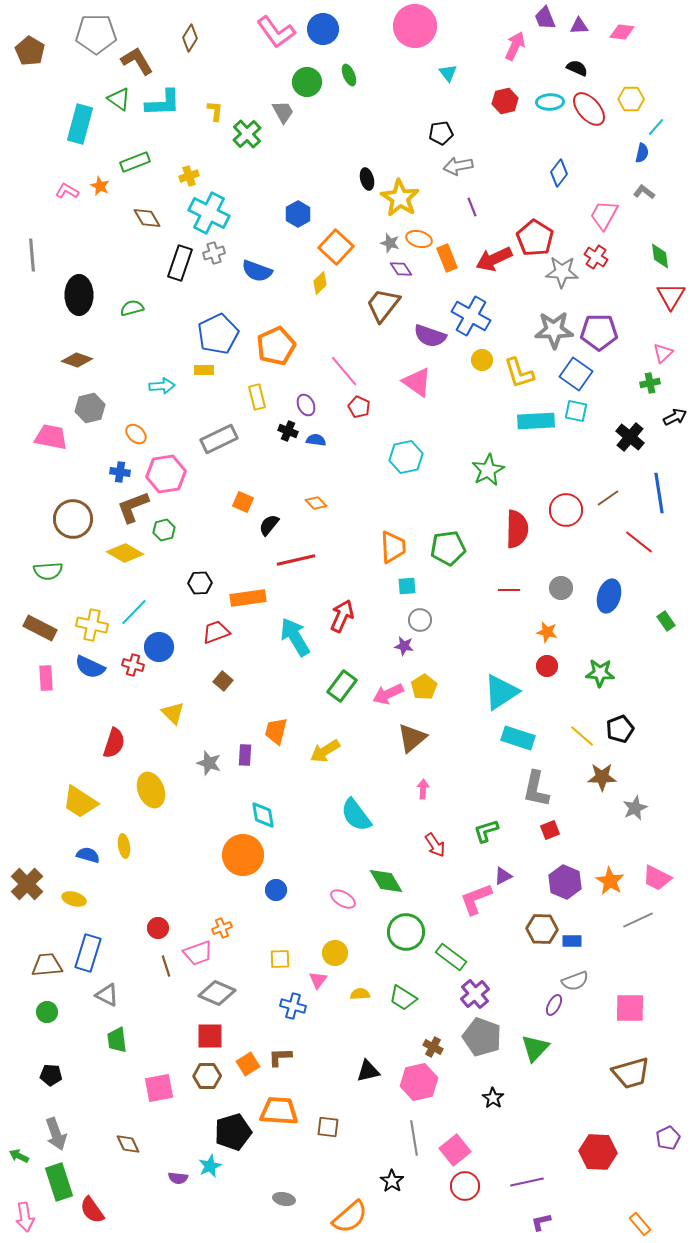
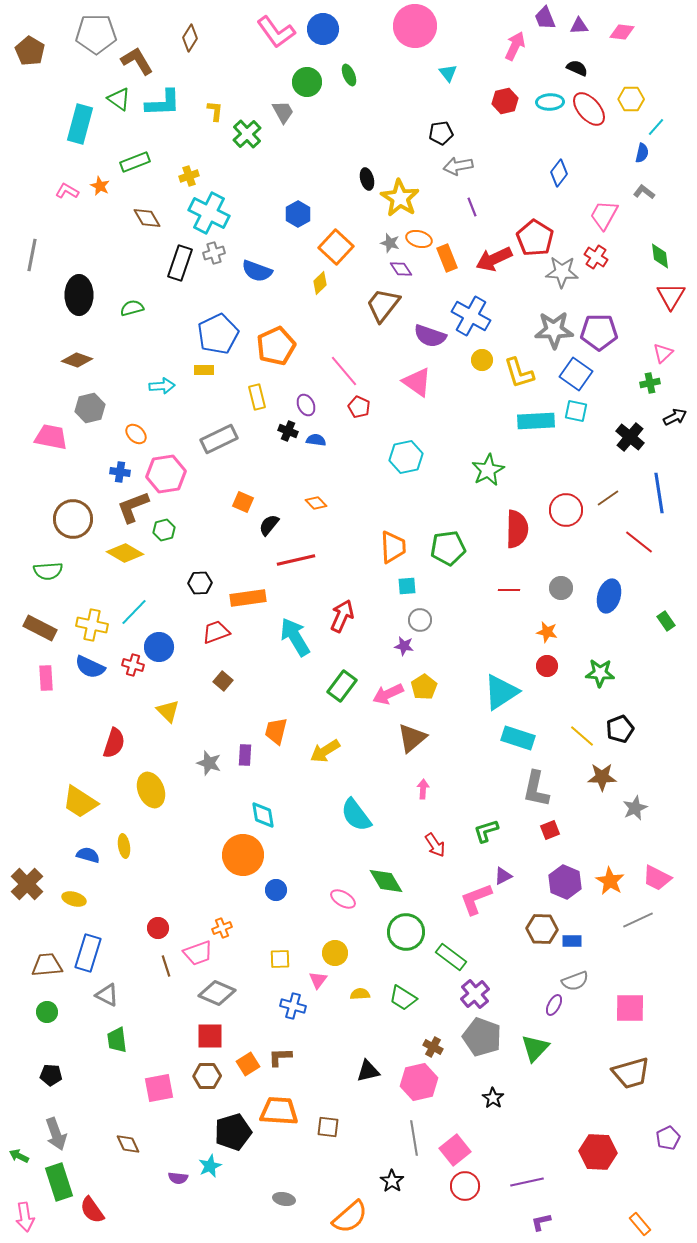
gray line at (32, 255): rotated 16 degrees clockwise
yellow triangle at (173, 713): moved 5 px left, 2 px up
